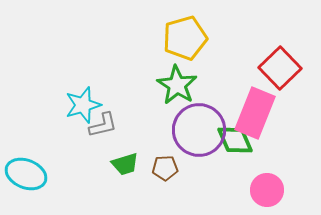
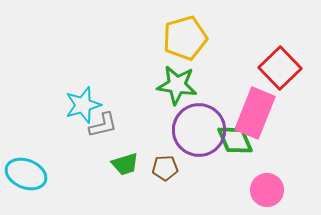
green star: rotated 24 degrees counterclockwise
